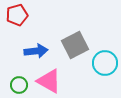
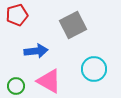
gray square: moved 2 px left, 20 px up
cyan circle: moved 11 px left, 6 px down
green circle: moved 3 px left, 1 px down
